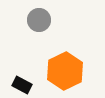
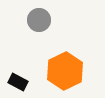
black rectangle: moved 4 px left, 3 px up
